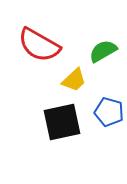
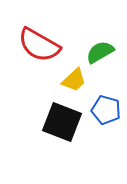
green semicircle: moved 3 px left, 1 px down
blue pentagon: moved 3 px left, 2 px up
black square: rotated 33 degrees clockwise
